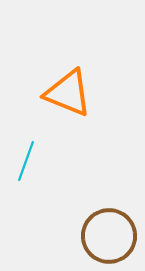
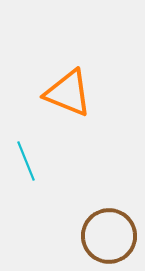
cyan line: rotated 42 degrees counterclockwise
